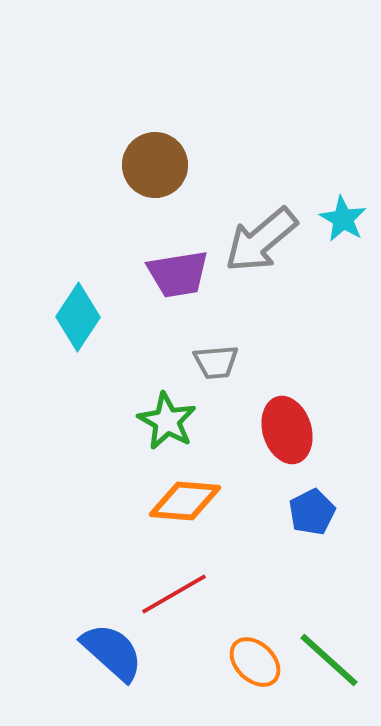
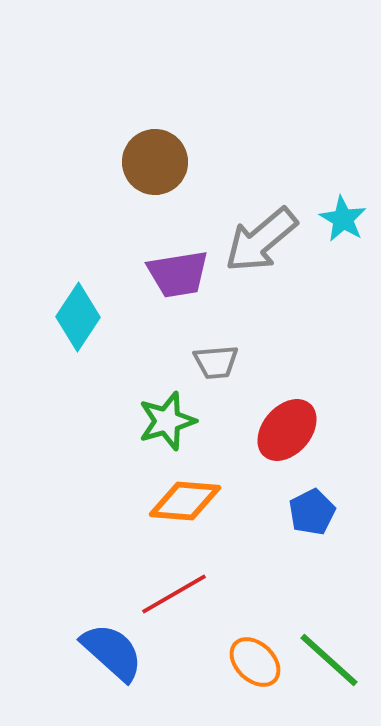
brown circle: moved 3 px up
green star: rotated 26 degrees clockwise
red ellipse: rotated 58 degrees clockwise
